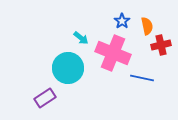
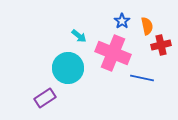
cyan arrow: moved 2 px left, 2 px up
